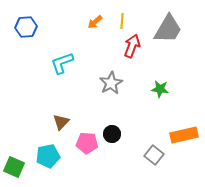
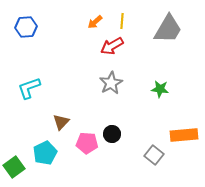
red arrow: moved 20 px left; rotated 140 degrees counterclockwise
cyan L-shape: moved 33 px left, 25 px down
orange rectangle: rotated 8 degrees clockwise
cyan pentagon: moved 3 px left, 3 px up; rotated 15 degrees counterclockwise
green square: rotated 30 degrees clockwise
